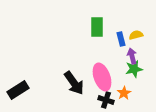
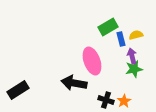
green rectangle: moved 11 px right; rotated 60 degrees clockwise
pink ellipse: moved 10 px left, 16 px up
black arrow: rotated 135 degrees clockwise
orange star: moved 8 px down
